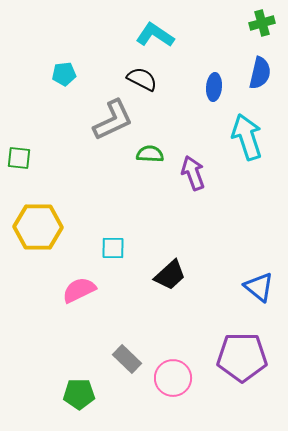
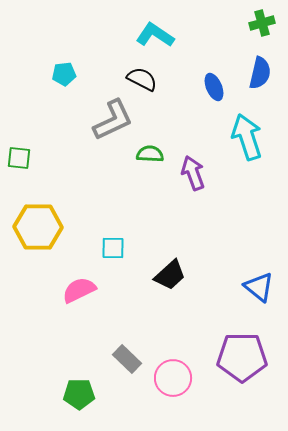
blue ellipse: rotated 28 degrees counterclockwise
